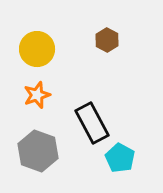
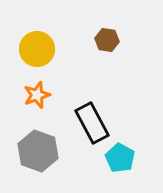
brown hexagon: rotated 20 degrees counterclockwise
